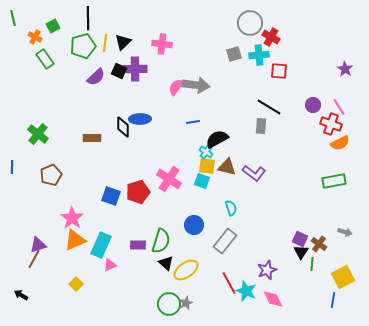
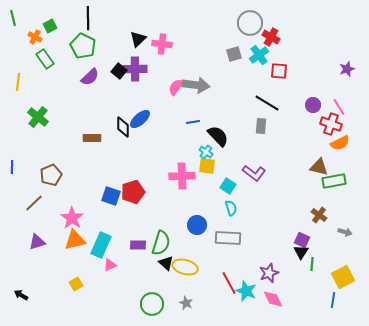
green square at (53, 26): moved 3 px left
black triangle at (123, 42): moved 15 px right, 3 px up
yellow line at (105, 43): moved 87 px left, 39 px down
green pentagon at (83, 46): rotated 30 degrees counterclockwise
cyan cross at (259, 55): rotated 30 degrees counterclockwise
purple star at (345, 69): moved 2 px right; rotated 21 degrees clockwise
black square at (119, 71): rotated 14 degrees clockwise
purple semicircle at (96, 77): moved 6 px left
black line at (269, 107): moved 2 px left, 4 px up
blue ellipse at (140, 119): rotated 40 degrees counterclockwise
green cross at (38, 134): moved 17 px up
black semicircle at (217, 139): moved 1 px right, 3 px up; rotated 75 degrees clockwise
brown triangle at (227, 167): moved 92 px right
pink cross at (169, 179): moved 13 px right, 3 px up; rotated 35 degrees counterclockwise
cyan square at (202, 181): moved 26 px right, 5 px down; rotated 14 degrees clockwise
red pentagon at (138, 192): moved 5 px left
blue circle at (194, 225): moved 3 px right
purple square at (300, 239): moved 2 px right, 1 px down
orange triangle at (75, 240): rotated 10 degrees clockwise
green semicircle at (161, 241): moved 2 px down
gray rectangle at (225, 241): moved 3 px right, 3 px up; rotated 55 degrees clockwise
brown cross at (319, 244): moved 29 px up
purple triangle at (38, 245): moved 1 px left, 3 px up
brown line at (34, 259): moved 56 px up; rotated 18 degrees clockwise
yellow ellipse at (186, 270): moved 1 px left, 3 px up; rotated 50 degrees clockwise
purple star at (267, 270): moved 2 px right, 3 px down
yellow square at (76, 284): rotated 16 degrees clockwise
gray star at (186, 303): rotated 24 degrees counterclockwise
green circle at (169, 304): moved 17 px left
